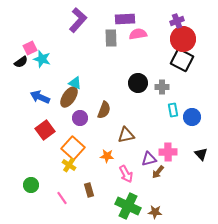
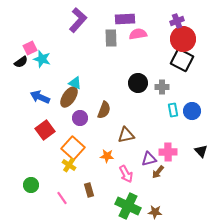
blue circle: moved 6 px up
black triangle: moved 3 px up
